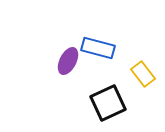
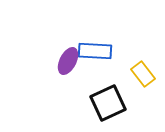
blue rectangle: moved 3 px left, 3 px down; rotated 12 degrees counterclockwise
